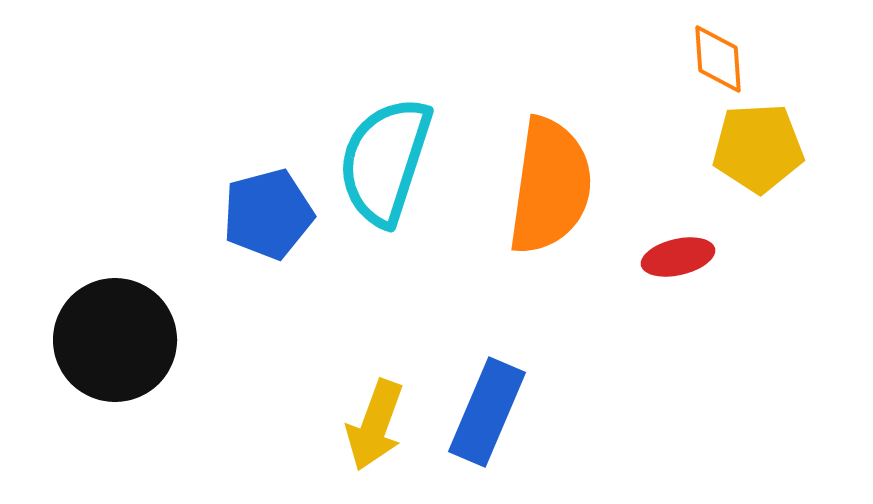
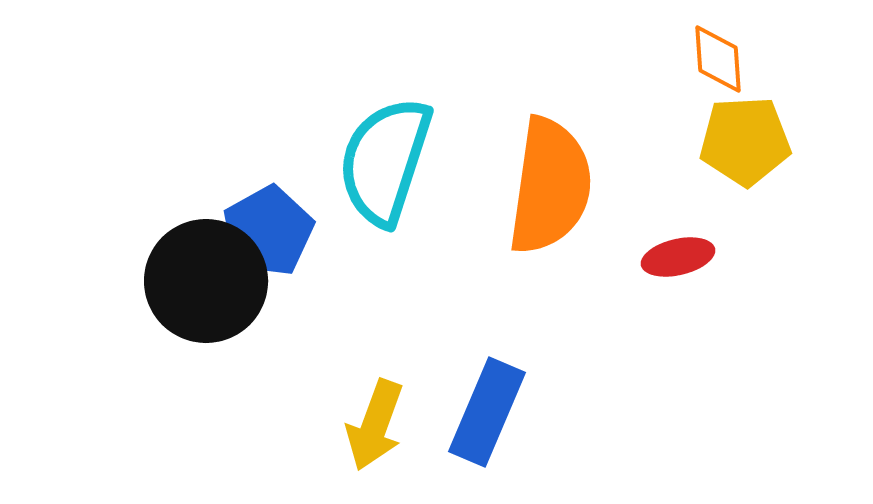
yellow pentagon: moved 13 px left, 7 px up
blue pentagon: moved 17 px down; rotated 14 degrees counterclockwise
black circle: moved 91 px right, 59 px up
